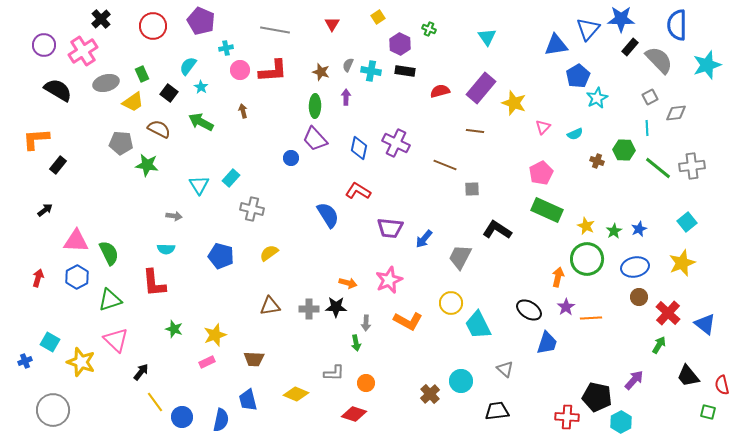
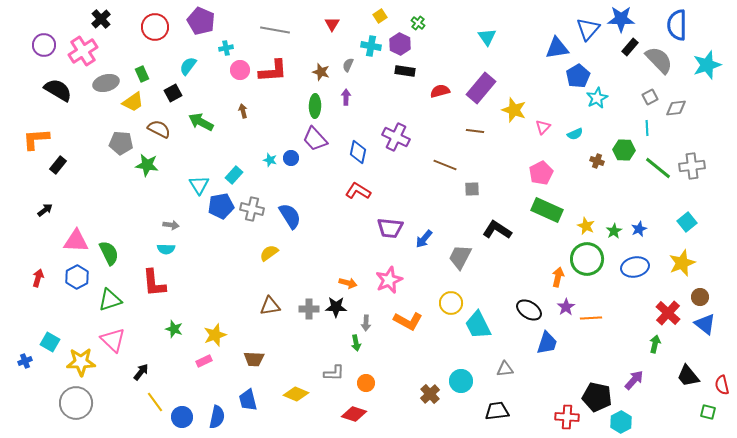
yellow square at (378, 17): moved 2 px right, 1 px up
red circle at (153, 26): moved 2 px right, 1 px down
green cross at (429, 29): moved 11 px left, 6 px up; rotated 16 degrees clockwise
blue triangle at (556, 45): moved 1 px right, 3 px down
cyan cross at (371, 71): moved 25 px up
cyan star at (201, 87): moved 69 px right, 73 px down; rotated 16 degrees counterclockwise
black square at (169, 93): moved 4 px right; rotated 24 degrees clockwise
yellow star at (514, 103): moved 7 px down
gray diamond at (676, 113): moved 5 px up
purple cross at (396, 143): moved 6 px up
blue diamond at (359, 148): moved 1 px left, 4 px down
cyan rectangle at (231, 178): moved 3 px right, 3 px up
blue semicircle at (328, 215): moved 38 px left, 1 px down
gray arrow at (174, 216): moved 3 px left, 9 px down
blue pentagon at (221, 256): moved 50 px up; rotated 25 degrees counterclockwise
brown circle at (639, 297): moved 61 px right
pink triangle at (116, 340): moved 3 px left
green arrow at (659, 345): moved 4 px left, 1 px up; rotated 18 degrees counterclockwise
yellow star at (81, 362): rotated 20 degrees counterclockwise
pink rectangle at (207, 362): moved 3 px left, 1 px up
gray triangle at (505, 369): rotated 48 degrees counterclockwise
gray circle at (53, 410): moved 23 px right, 7 px up
blue semicircle at (221, 420): moved 4 px left, 3 px up
